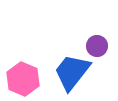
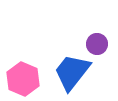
purple circle: moved 2 px up
